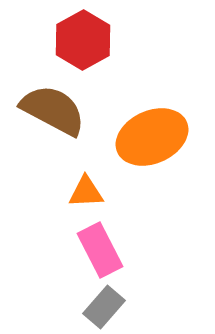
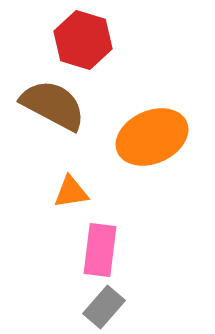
red hexagon: rotated 14 degrees counterclockwise
brown semicircle: moved 5 px up
orange triangle: moved 15 px left; rotated 6 degrees counterclockwise
pink rectangle: rotated 34 degrees clockwise
